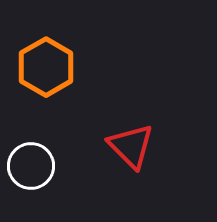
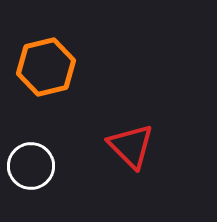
orange hexagon: rotated 16 degrees clockwise
